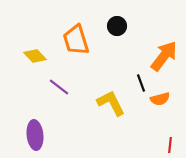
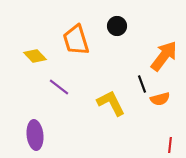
black line: moved 1 px right, 1 px down
